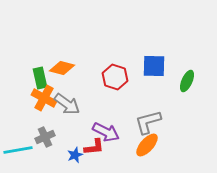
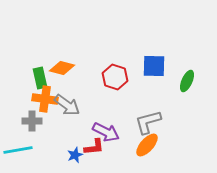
orange cross: moved 1 px right, 1 px down; rotated 20 degrees counterclockwise
gray arrow: moved 1 px down
gray cross: moved 13 px left, 16 px up; rotated 24 degrees clockwise
